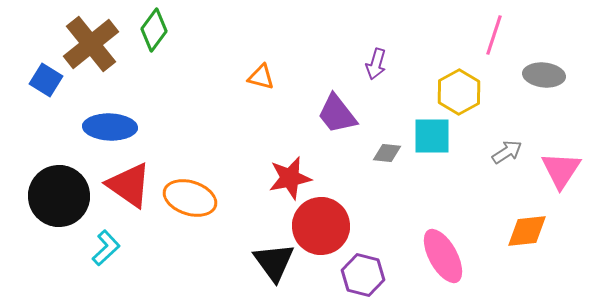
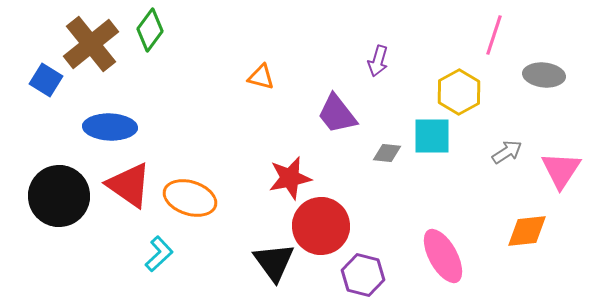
green diamond: moved 4 px left
purple arrow: moved 2 px right, 3 px up
cyan L-shape: moved 53 px right, 6 px down
